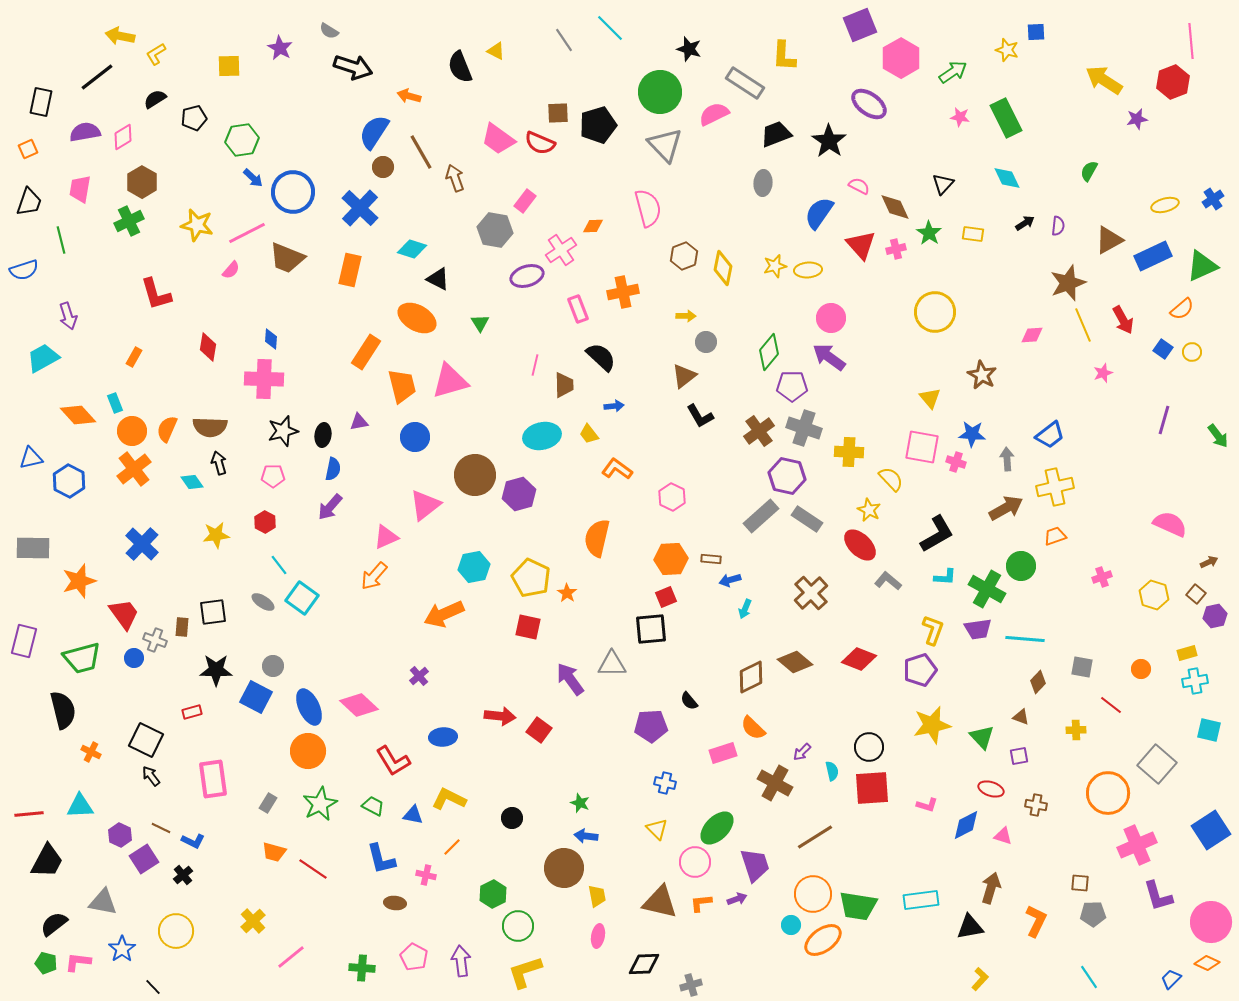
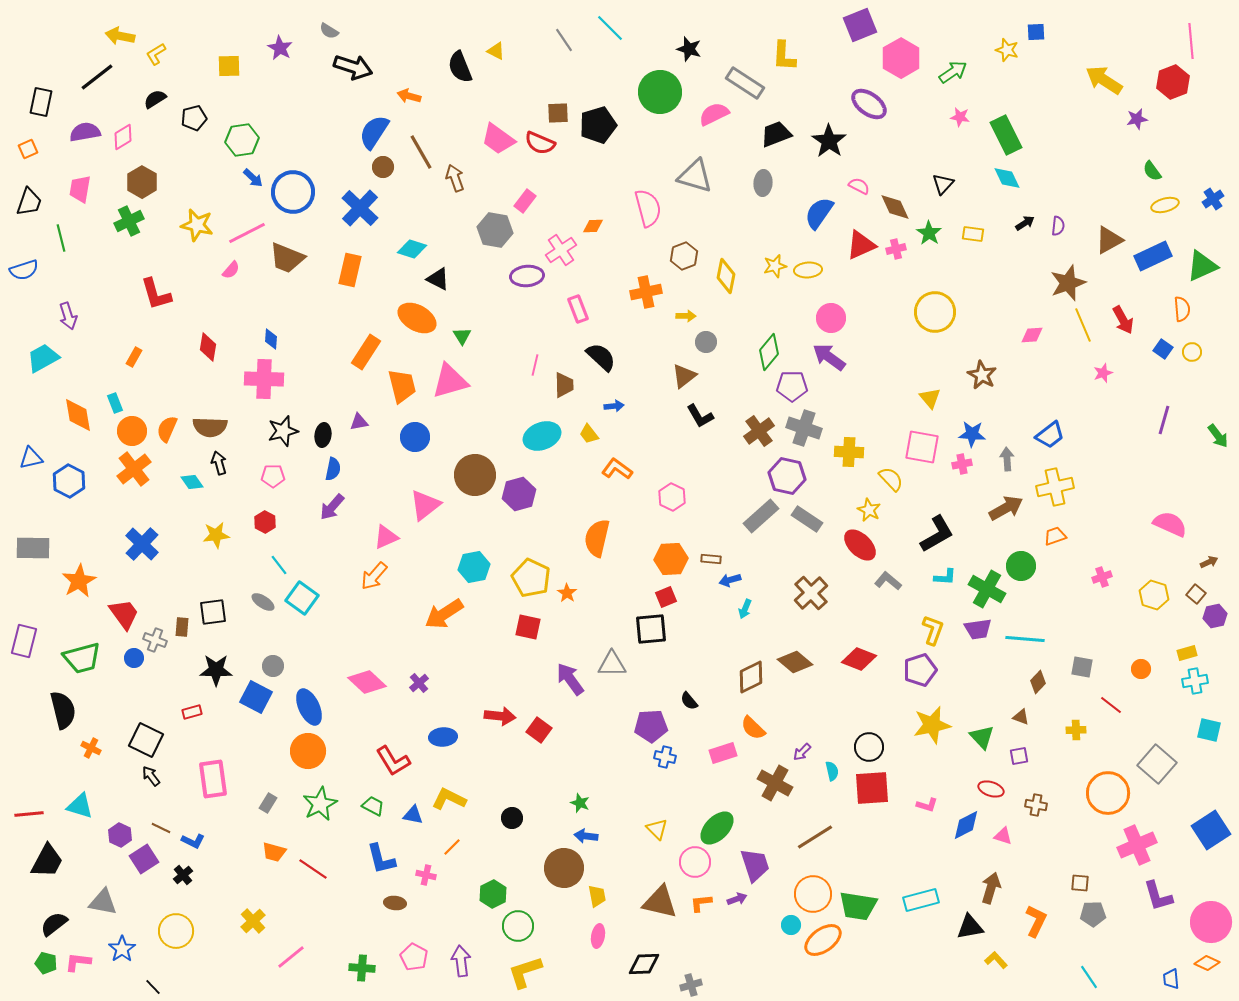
green rectangle at (1006, 118): moved 17 px down
gray triangle at (665, 145): moved 30 px right, 31 px down; rotated 30 degrees counterclockwise
green semicircle at (1089, 171): moved 63 px right; rotated 65 degrees counterclockwise
green line at (61, 240): moved 2 px up
red triangle at (861, 245): rotated 48 degrees clockwise
yellow diamond at (723, 268): moved 3 px right, 8 px down
purple ellipse at (527, 276): rotated 12 degrees clockwise
orange cross at (623, 292): moved 23 px right
orange semicircle at (1182, 309): rotated 55 degrees counterclockwise
green triangle at (480, 323): moved 18 px left, 13 px down
orange diamond at (78, 415): rotated 33 degrees clockwise
cyan ellipse at (542, 436): rotated 9 degrees counterclockwise
pink cross at (956, 462): moved 6 px right, 2 px down; rotated 30 degrees counterclockwise
purple arrow at (330, 507): moved 2 px right
orange star at (79, 581): rotated 12 degrees counterclockwise
orange arrow at (444, 614): rotated 9 degrees counterclockwise
purple cross at (419, 676): moved 7 px down
pink diamond at (359, 705): moved 8 px right, 23 px up
orange cross at (91, 752): moved 4 px up
blue cross at (665, 783): moved 26 px up
cyan triangle at (80, 806): rotated 20 degrees clockwise
cyan rectangle at (921, 900): rotated 8 degrees counterclockwise
yellow L-shape at (980, 979): moved 16 px right, 19 px up; rotated 85 degrees counterclockwise
blue trapezoid at (1171, 979): rotated 50 degrees counterclockwise
